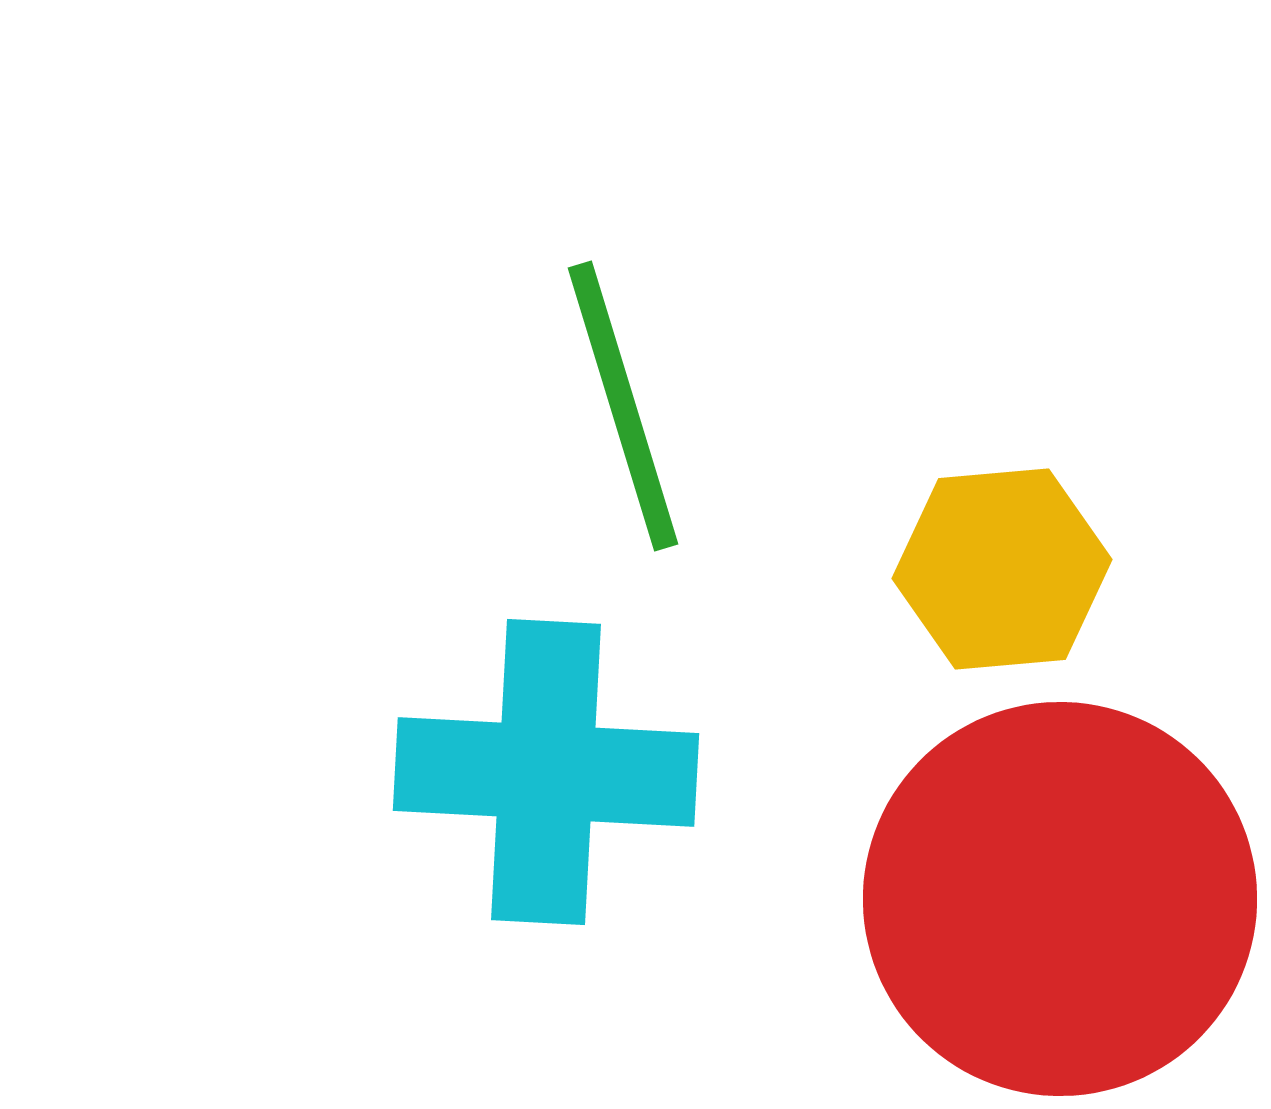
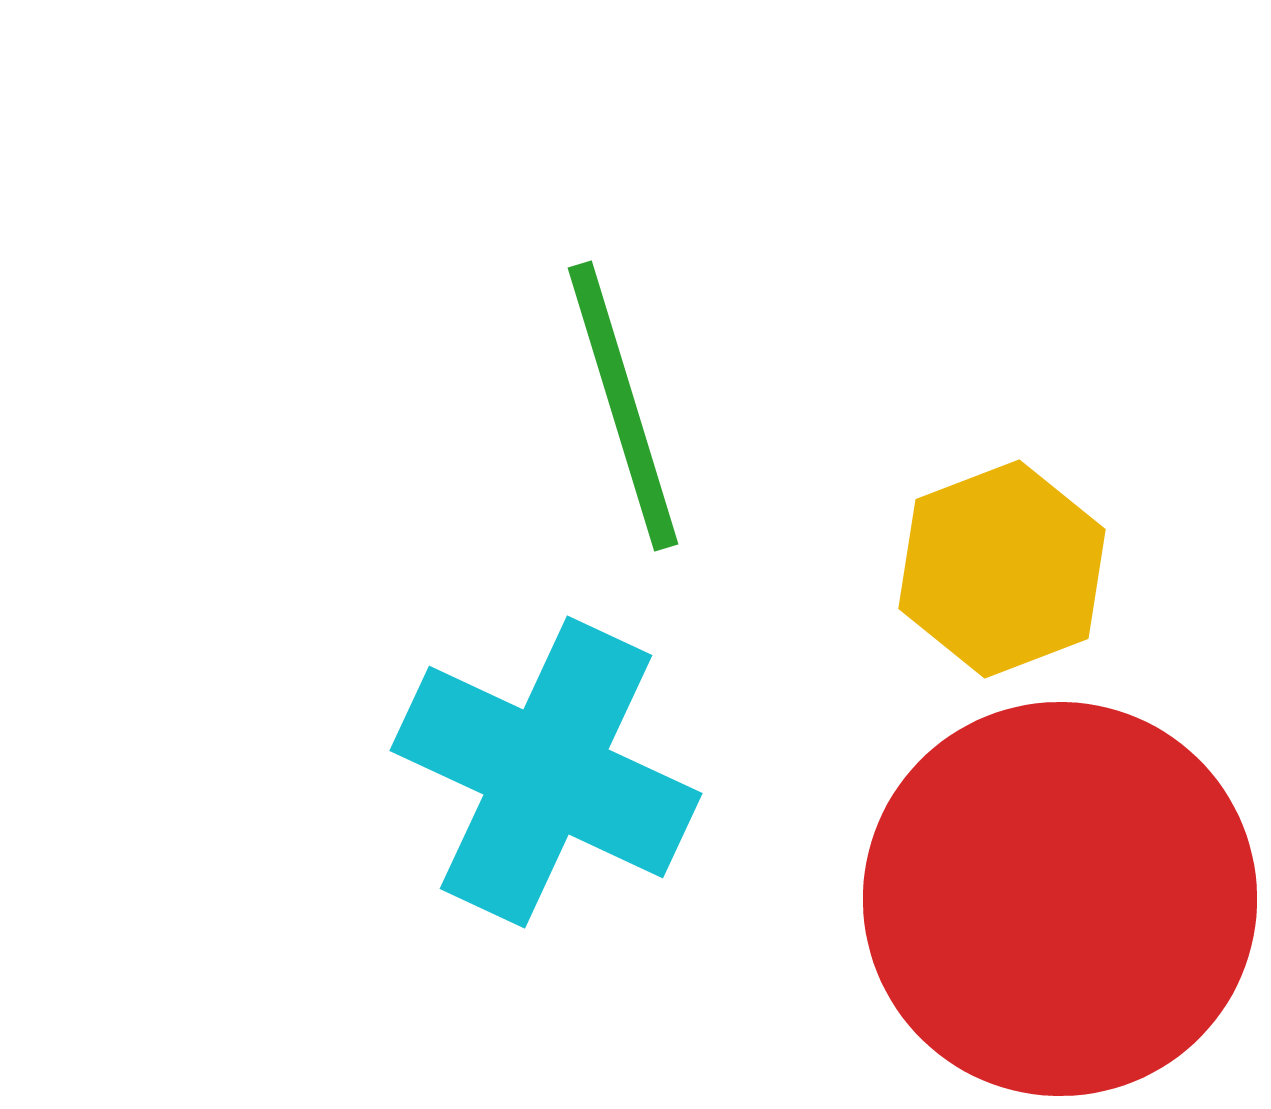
yellow hexagon: rotated 16 degrees counterclockwise
cyan cross: rotated 22 degrees clockwise
